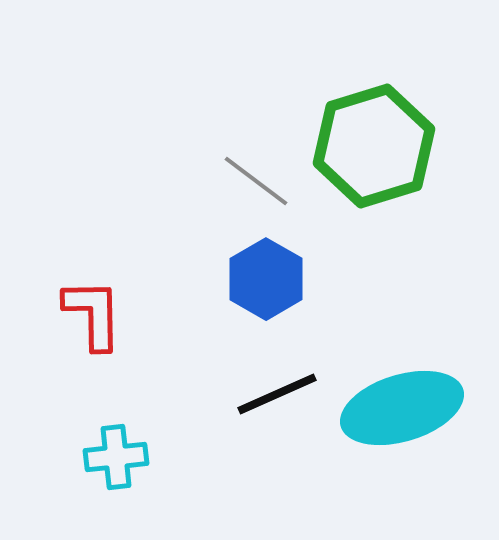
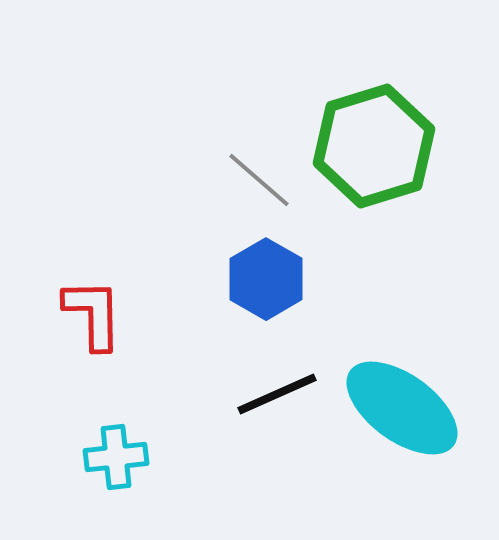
gray line: moved 3 px right, 1 px up; rotated 4 degrees clockwise
cyan ellipse: rotated 53 degrees clockwise
